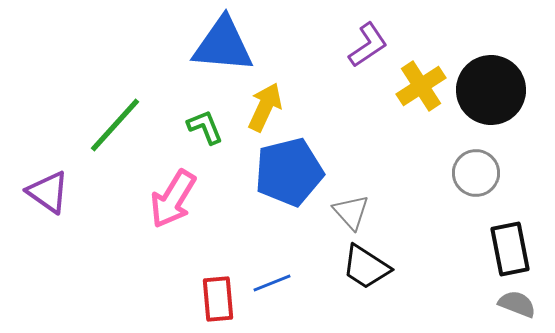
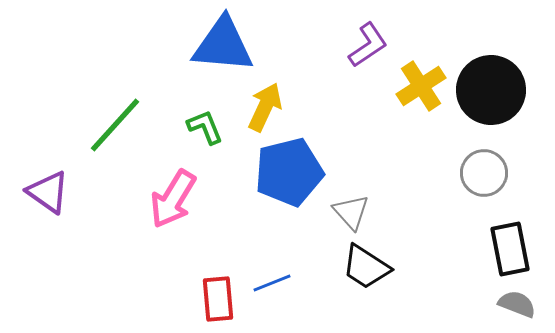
gray circle: moved 8 px right
